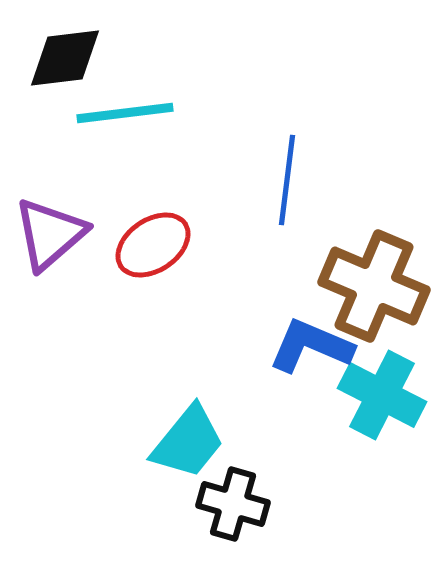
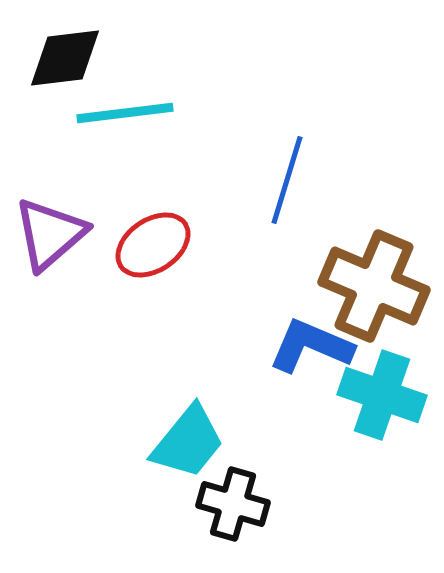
blue line: rotated 10 degrees clockwise
cyan cross: rotated 8 degrees counterclockwise
